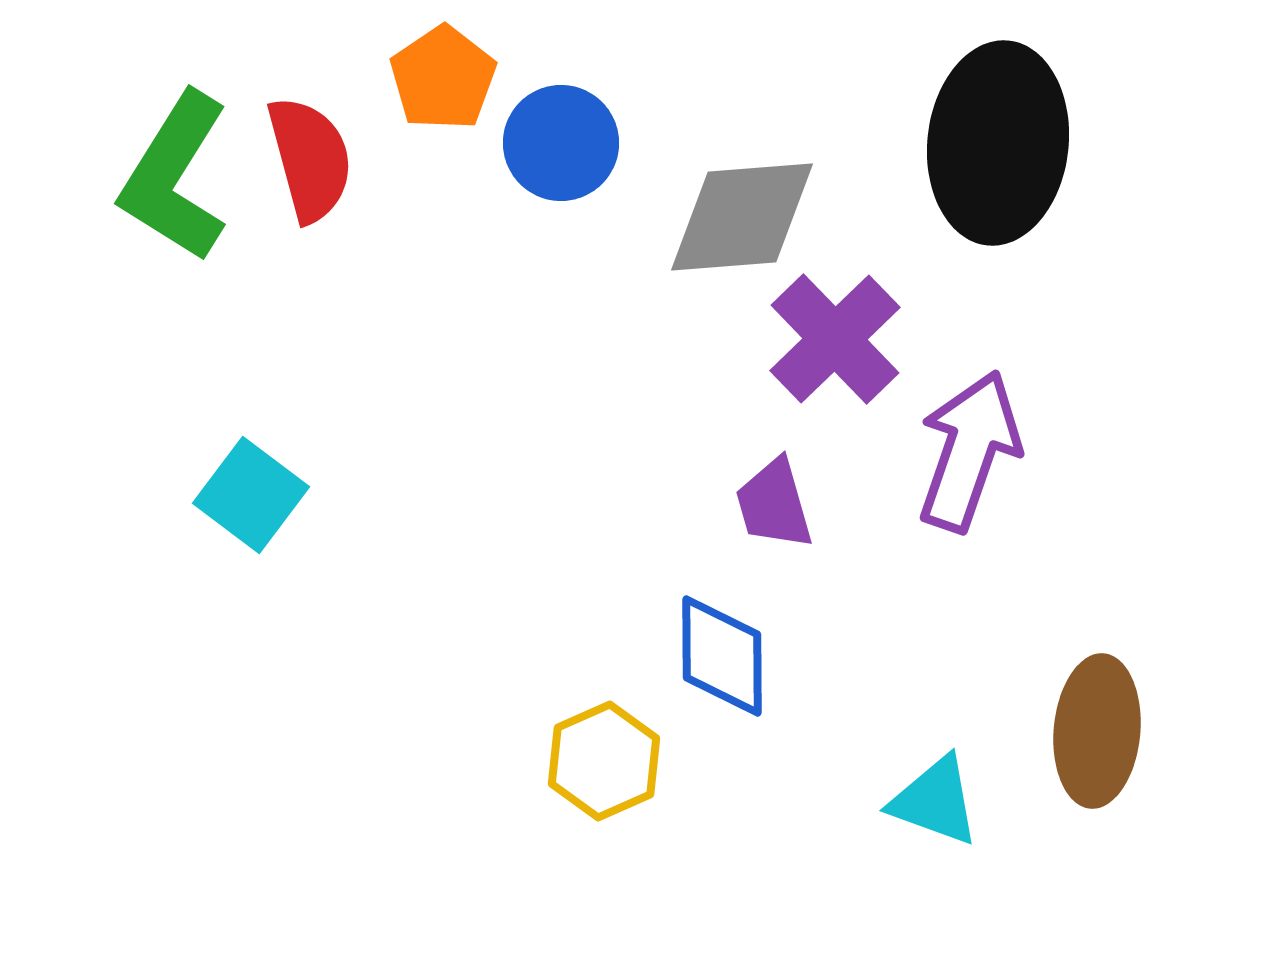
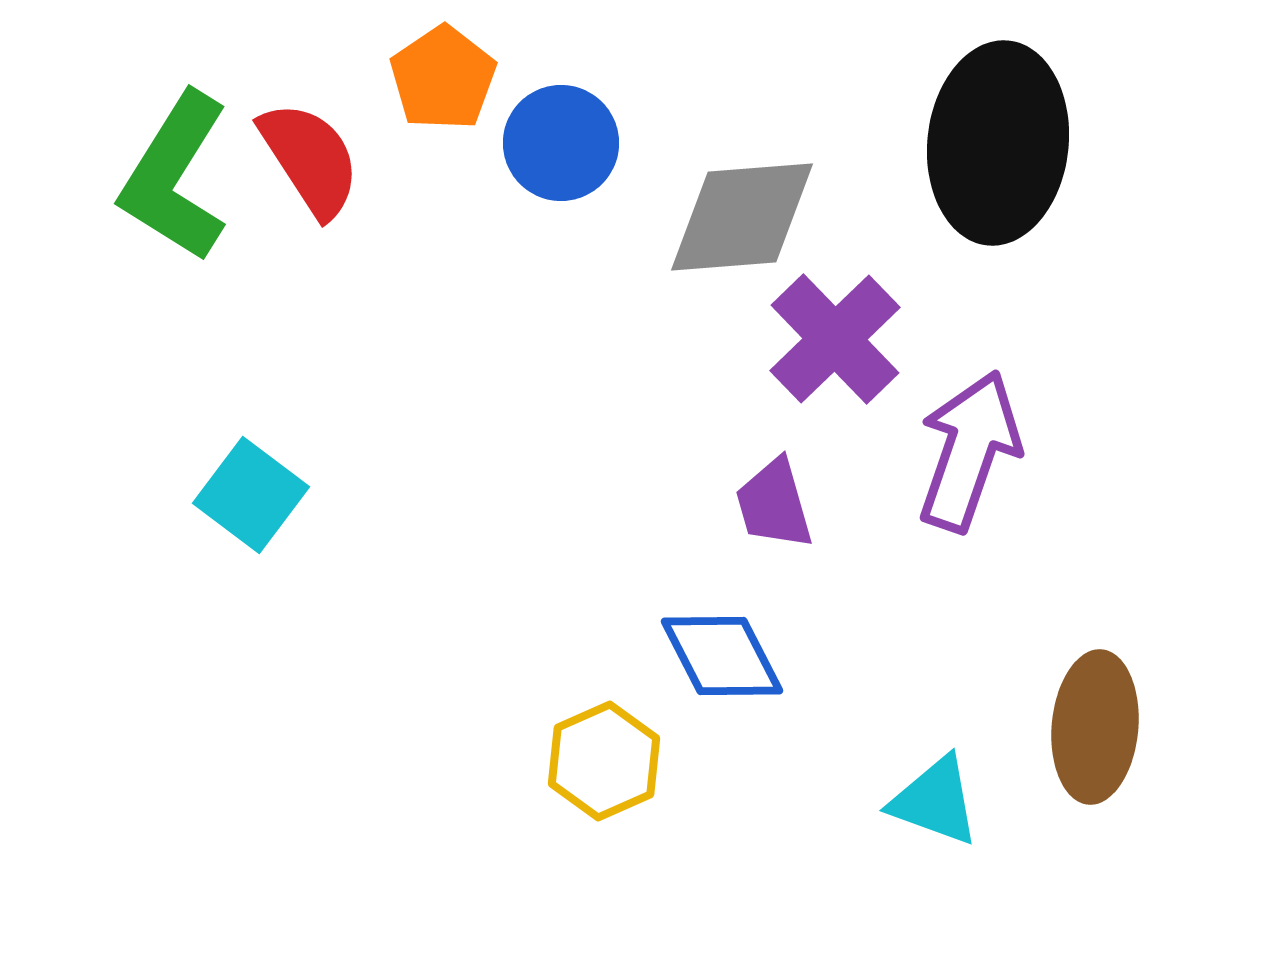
red semicircle: rotated 18 degrees counterclockwise
blue diamond: rotated 27 degrees counterclockwise
brown ellipse: moved 2 px left, 4 px up
